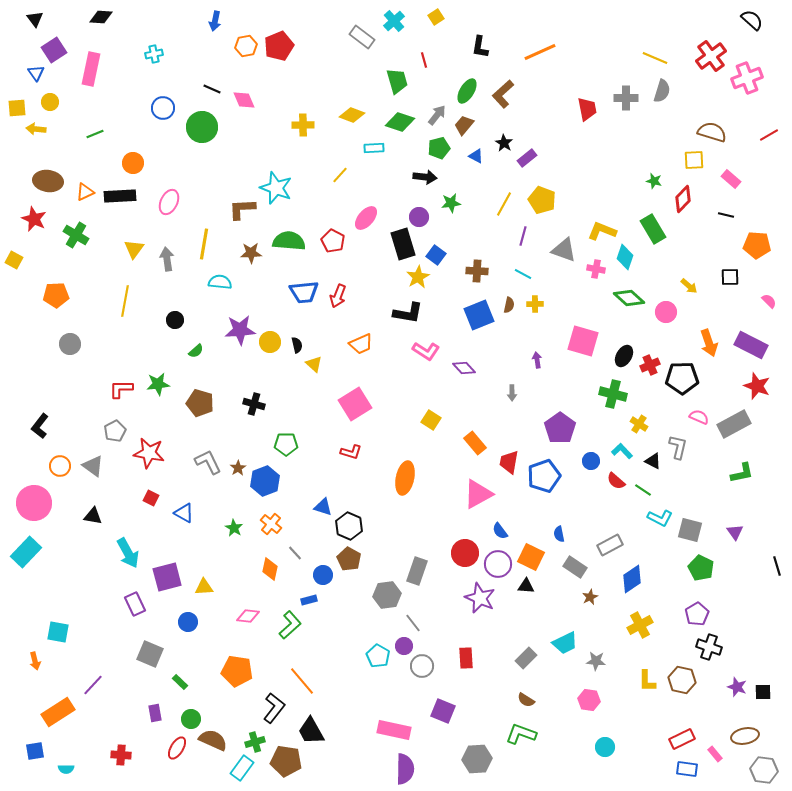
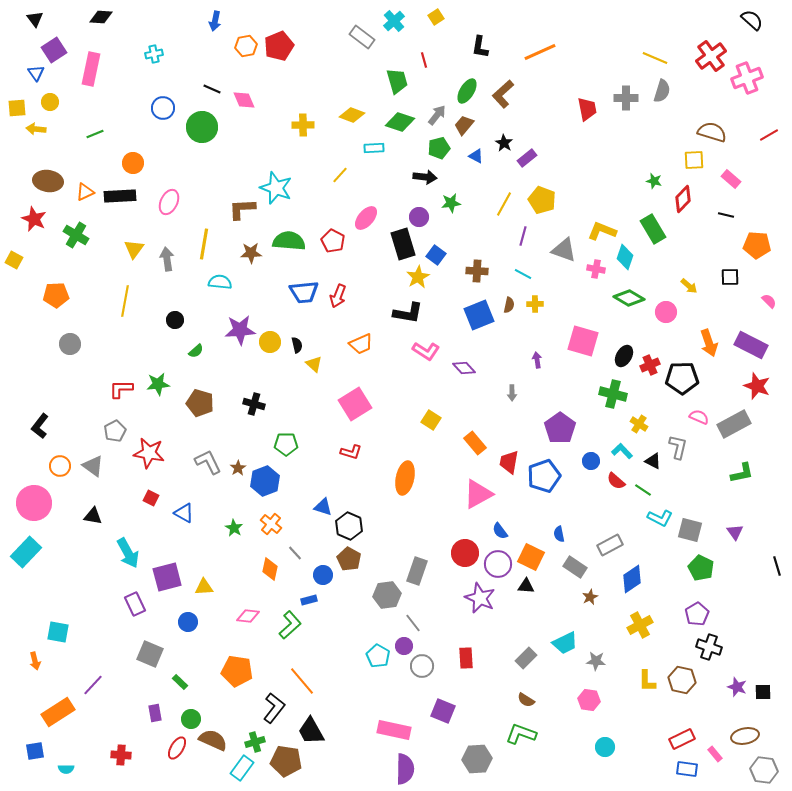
green diamond at (629, 298): rotated 12 degrees counterclockwise
